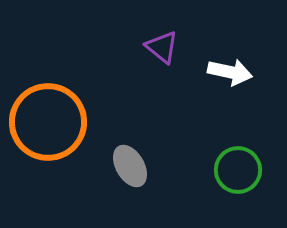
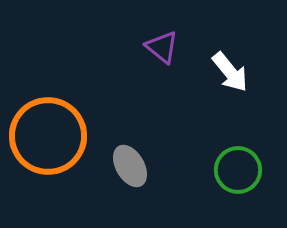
white arrow: rotated 39 degrees clockwise
orange circle: moved 14 px down
